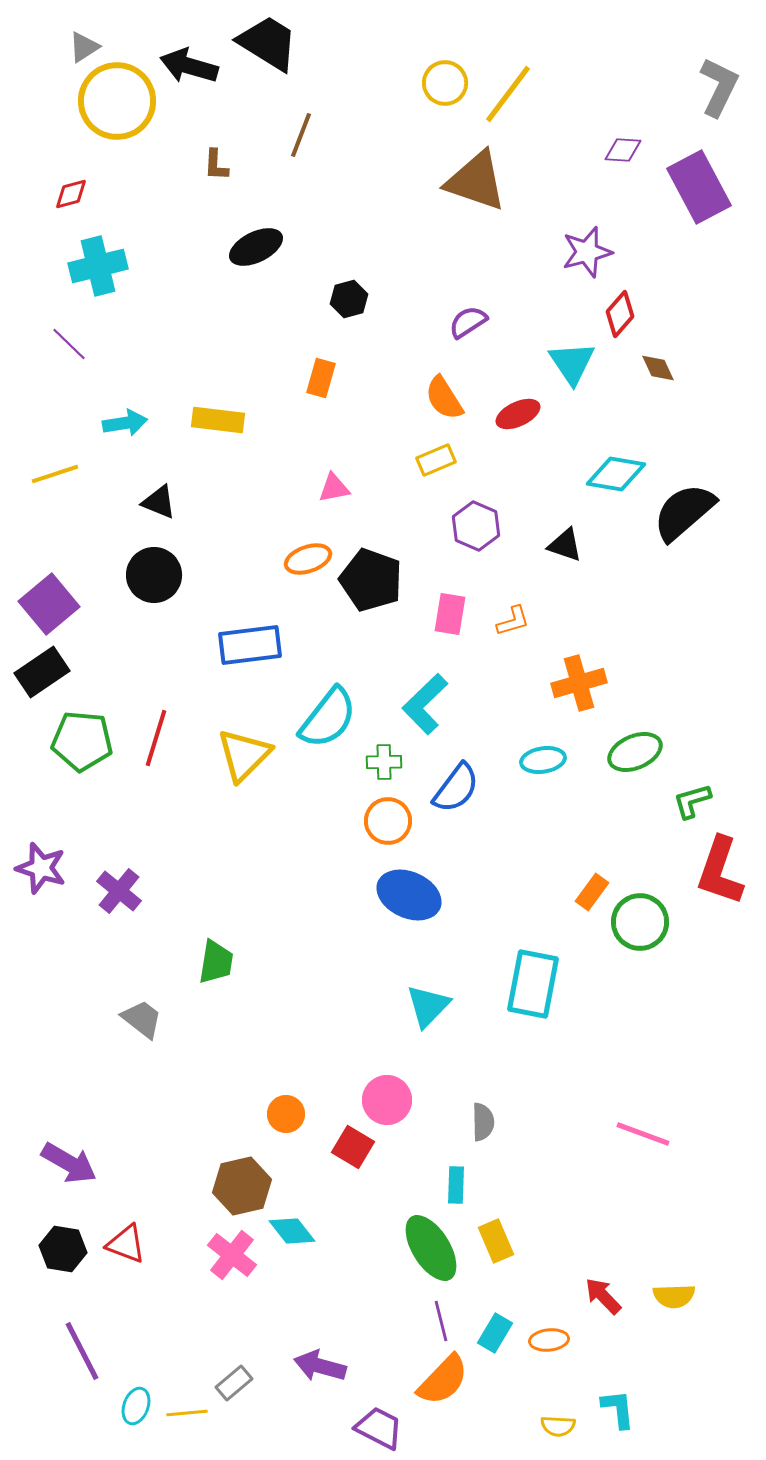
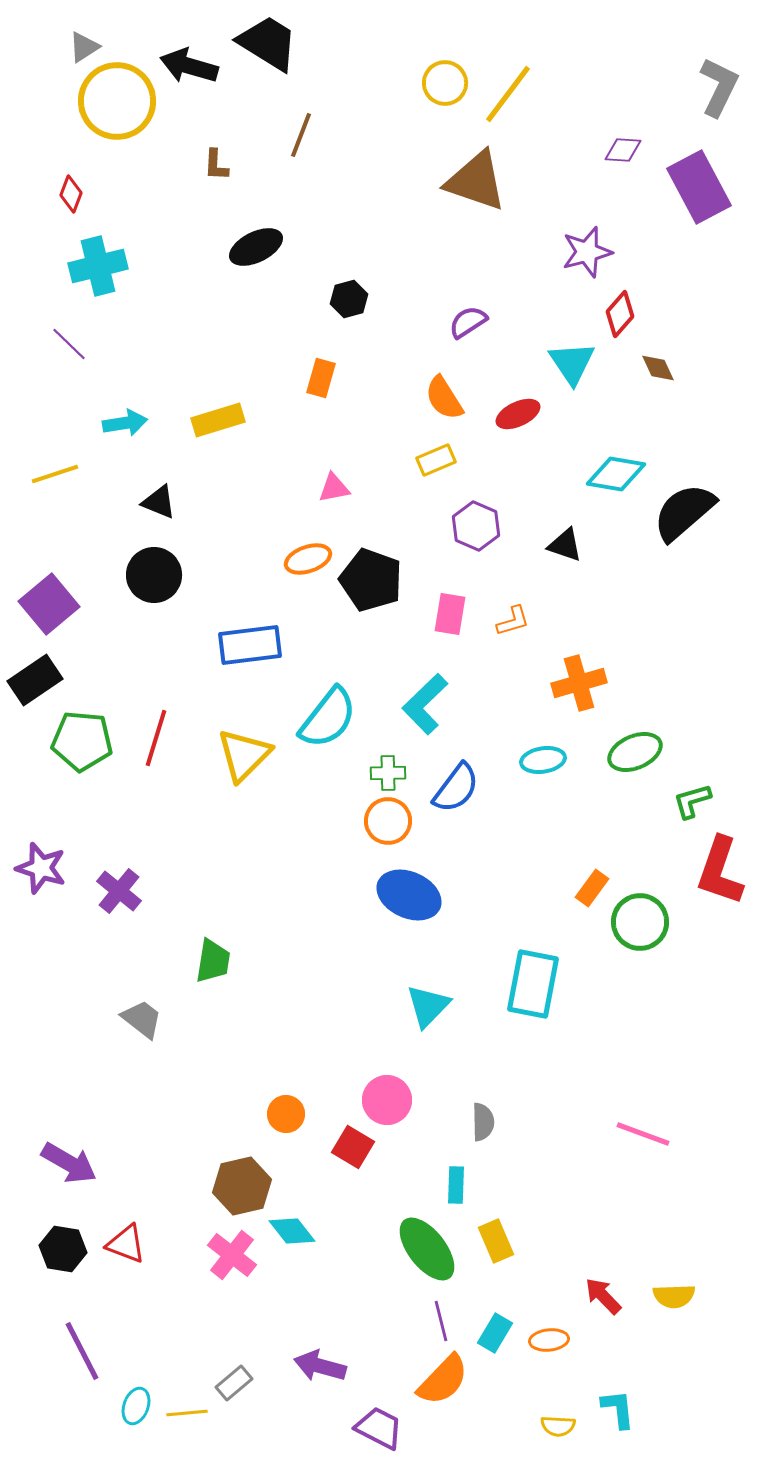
red diamond at (71, 194): rotated 54 degrees counterclockwise
yellow rectangle at (218, 420): rotated 24 degrees counterclockwise
black rectangle at (42, 672): moved 7 px left, 8 px down
green cross at (384, 762): moved 4 px right, 11 px down
orange rectangle at (592, 892): moved 4 px up
green trapezoid at (216, 962): moved 3 px left, 1 px up
green ellipse at (431, 1248): moved 4 px left, 1 px down; rotated 6 degrees counterclockwise
